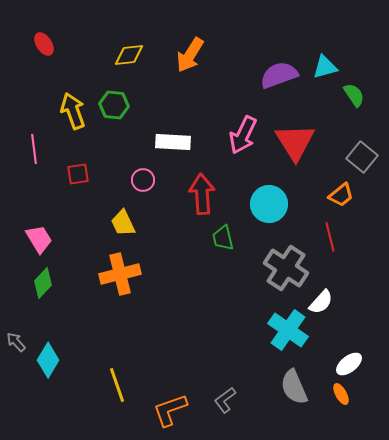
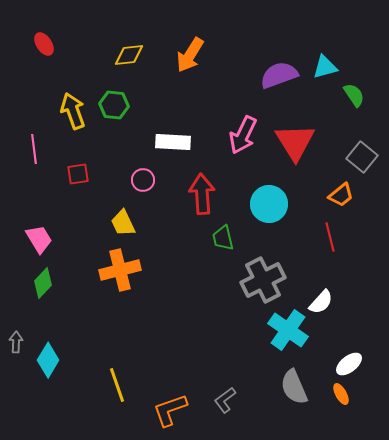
gray cross: moved 23 px left, 12 px down; rotated 30 degrees clockwise
orange cross: moved 4 px up
gray arrow: rotated 45 degrees clockwise
